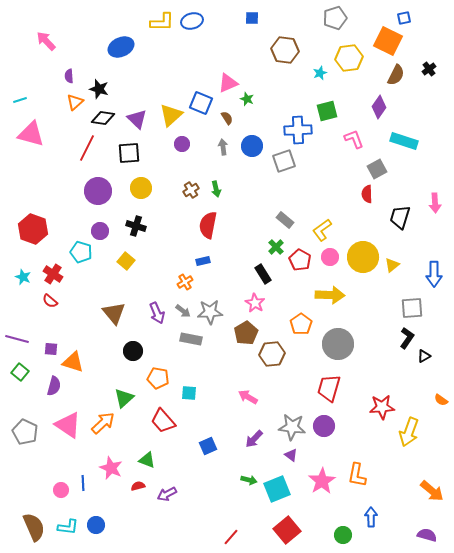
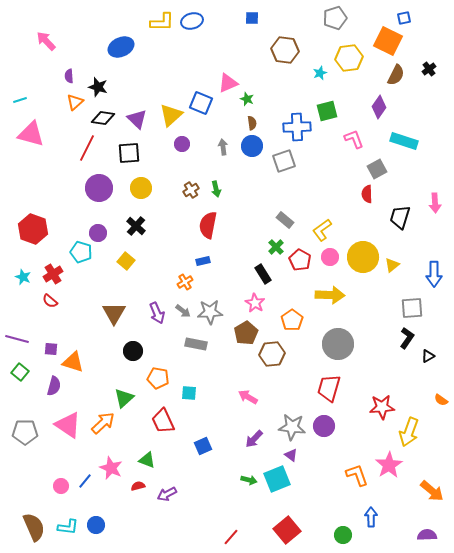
black star at (99, 89): moved 1 px left, 2 px up
brown semicircle at (227, 118): moved 25 px right, 5 px down; rotated 24 degrees clockwise
blue cross at (298, 130): moved 1 px left, 3 px up
purple circle at (98, 191): moved 1 px right, 3 px up
black cross at (136, 226): rotated 24 degrees clockwise
purple circle at (100, 231): moved 2 px left, 2 px down
red cross at (53, 274): rotated 24 degrees clockwise
brown triangle at (114, 313): rotated 10 degrees clockwise
orange pentagon at (301, 324): moved 9 px left, 4 px up
gray rectangle at (191, 339): moved 5 px right, 5 px down
black triangle at (424, 356): moved 4 px right
red trapezoid at (163, 421): rotated 16 degrees clockwise
gray pentagon at (25, 432): rotated 25 degrees counterclockwise
blue square at (208, 446): moved 5 px left
orange L-shape at (357, 475): rotated 150 degrees clockwise
pink star at (322, 481): moved 67 px right, 16 px up
blue line at (83, 483): moved 2 px right, 2 px up; rotated 42 degrees clockwise
cyan square at (277, 489): moved 10 px up
pink circle at (61, 490): moved 4 px up
purple semicircle at (427, 535): rotated 18 degrees counterclockwise
